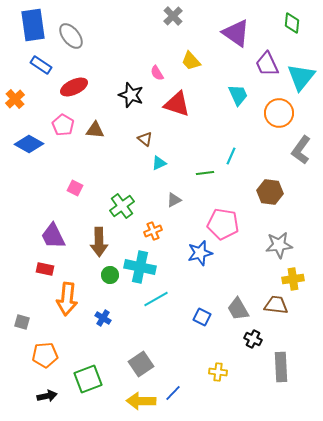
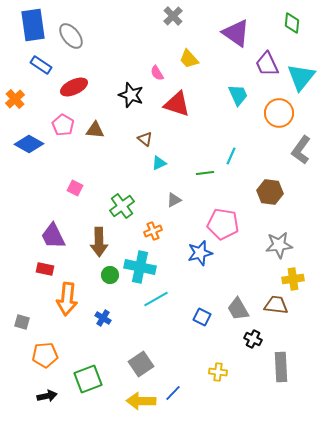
yellow trapezoid at (191, 61): moved 2 px left, 2 px up
